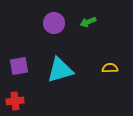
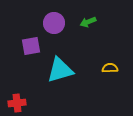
purple square: moved 12 px right, 20 px up
red cross: moved 2 px right, 2 px down
